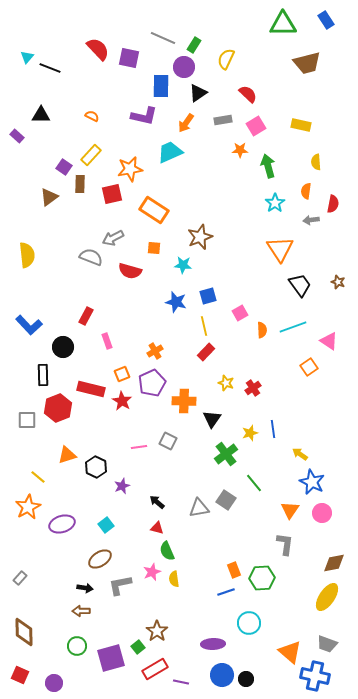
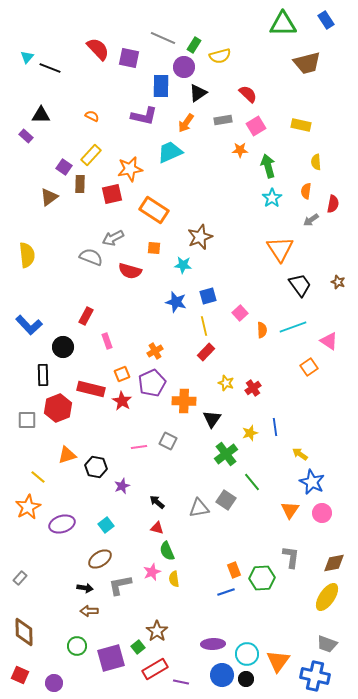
yellow semicircle at (226, 59): moved 6 px left, 3 px up; rotated 130 degrees counterclockwise
purple rectangle at (17, 136): moved 9 px right
cyan star at (275, 203): moved 3 px left, 5 px up
gray arrow at (311, 220): rotated 28 degrees counterclockwise
pink square at (240, 313): rotated 14 degrees counterclockwise
blue line at (273, 429): moved 2 px right, 2 px up
black hexagon at (96, 467): rotated 15 degrees counterclockwise
green line at (254, 483): moved 2 px left, 1 px up
gray L-shape at (285, 544): moved 6 px right, 13 px down
brown arrow at (81, 611): moved 8 px right
cyan circle at (249, 623): moved 2 px left, 31 px down
orange triangle at (290, 652): moved 12 px left, 9 px down; rotated 25 degrees clockwise
